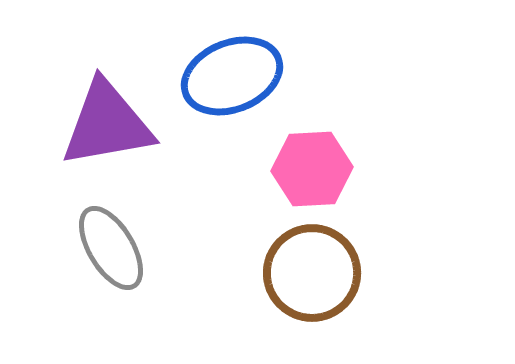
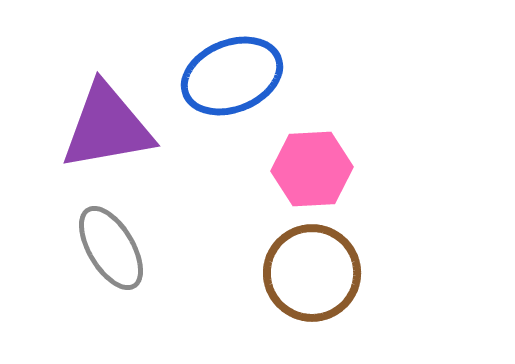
purple triangle: moved 3 px down
